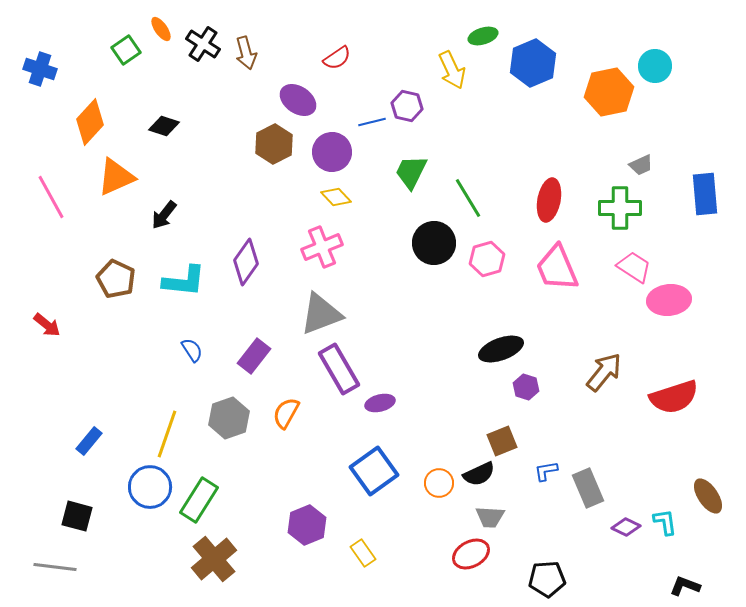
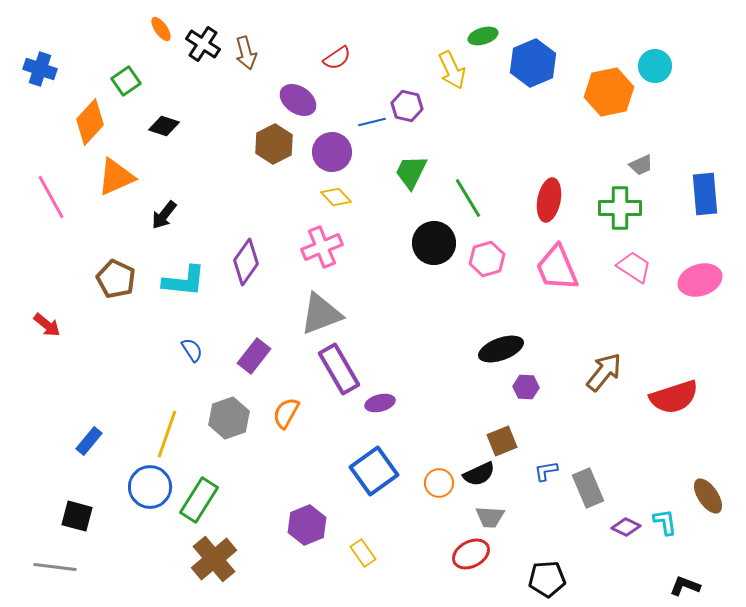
green square at (126, 50): moved 31 px down
pink ellipse at (669, 300): moved 31 px right, 20 px up; rotated 12 degrees counterclockwise
purple hexagon at (526, 387): rotated 15 degrees counterclockwise
